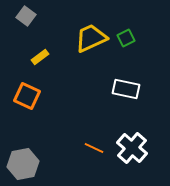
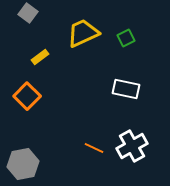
gray square: moved 2 px right, 3 px up
yellow trapezoid: moved 8 px left, 5 px up
orange square: rotated 20 degrees clockwise
white cross: moved 2 px up; rotated 20 degrees clockwise
